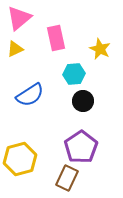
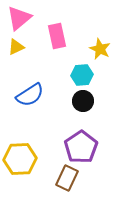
pink rectangle: moved 1 px right, 2 px up
yellow triangle: moved 1 px right, 2 px up
cyan hexagon: moved 8 px right, 1 px down
yellow hexagon: rotated 12 degrees clockwise
